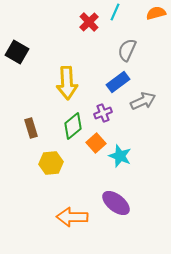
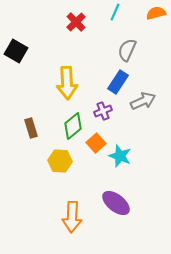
red cross: moved 13 px left
black square: moved 1 px left, 1 px up
blue rectangle: rotated 20 degrees counterclockwise
purple cross: moved 2 px up
yellow hexagon: moved 9 px right, 2 px up; rotated 10 degrees clockwise
orange arrow: rotated 88 degrees counterclockwise
